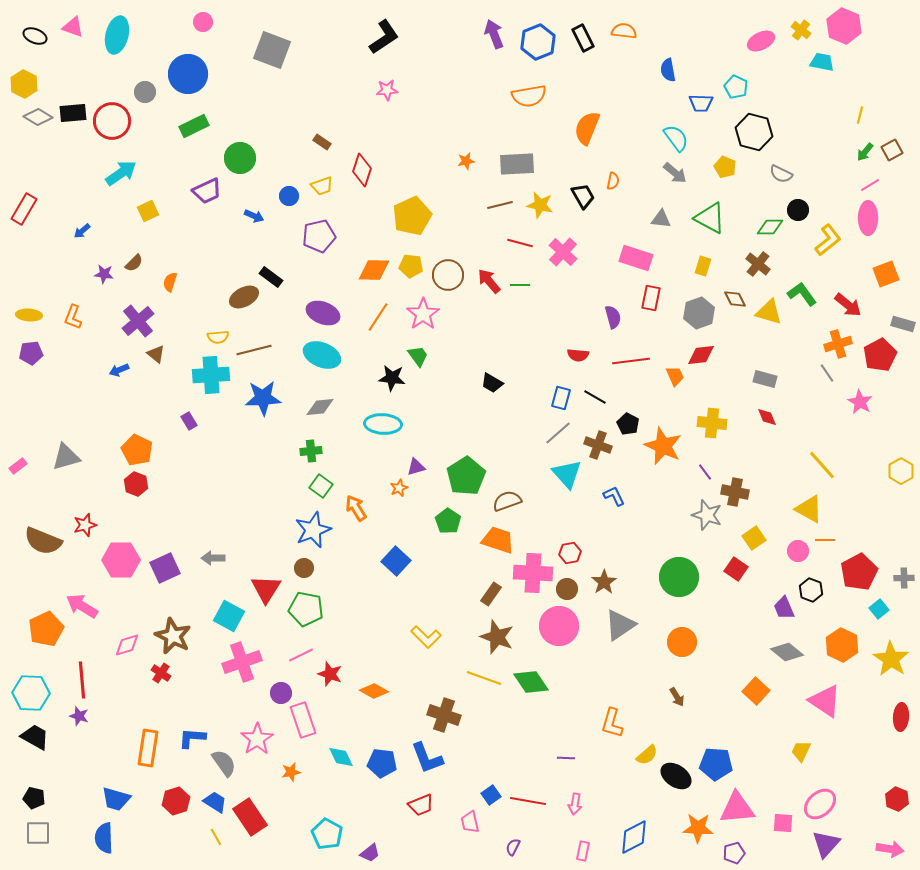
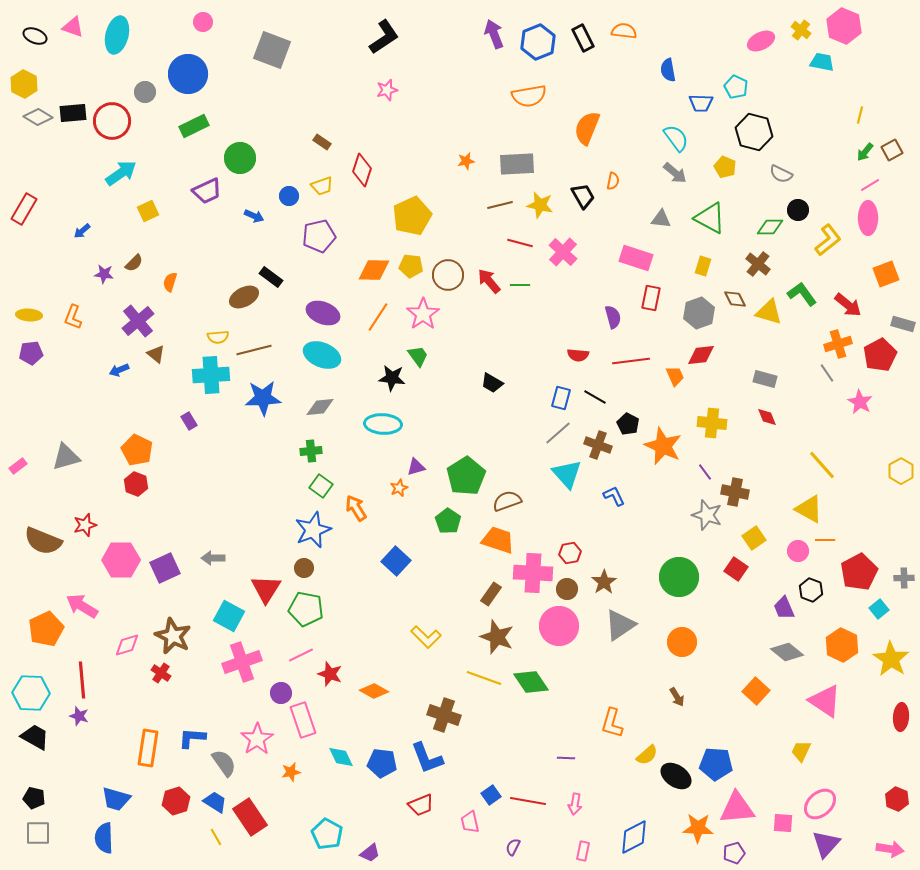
pink star at (387, 90): rotated 10 degrees counterclockwise
